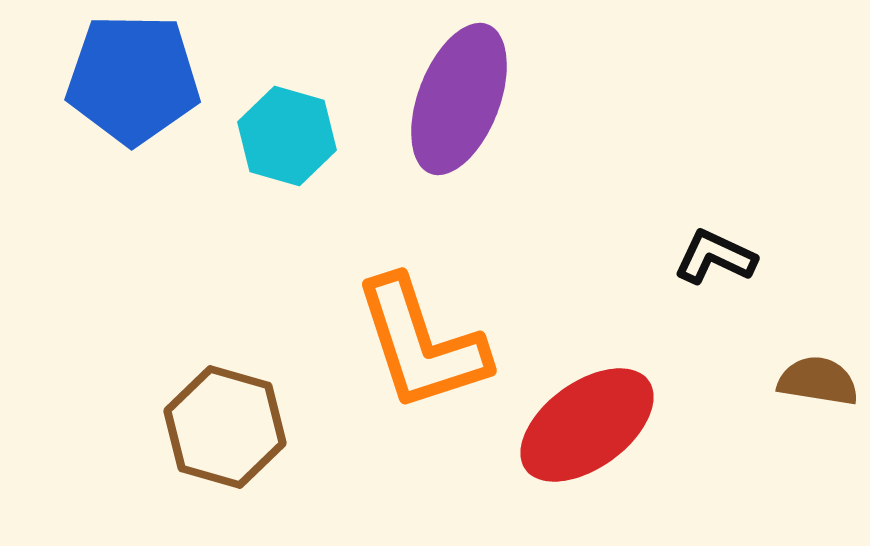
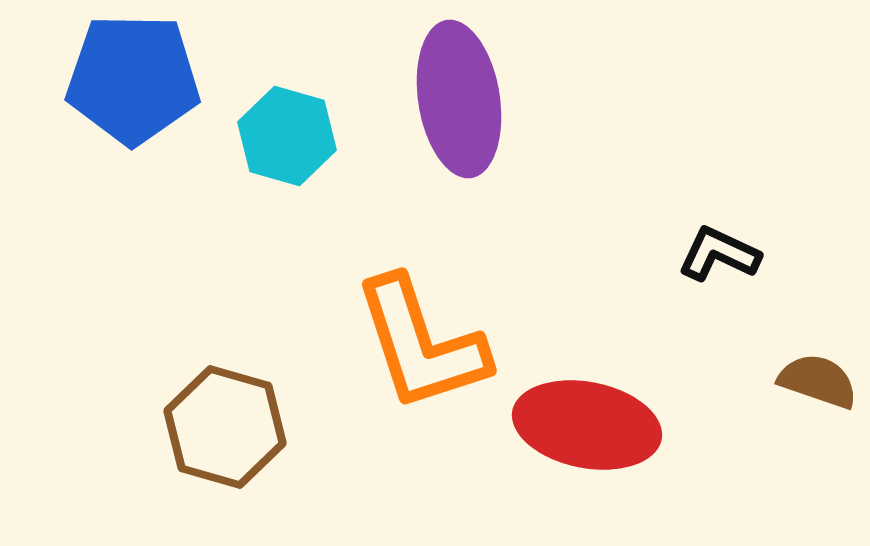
purple ellipse: rotated 30 degrees counterclockwise
black L-shape: moved 4 px right, 3 px up
brown semicircle: rotated 10 degrees clockwise
red ellipse: rotated 47 degrees clockwise
